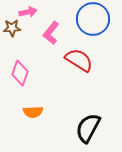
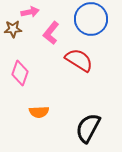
pink arrow: moved 2 px right
blue circle: moved 2 px left
brown star: moved 1 px right, 1 px down
orange semicircle: moved 6 px right
